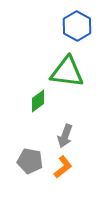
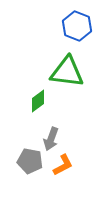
blue hexagon: rotated 8 degrees counterclockwise
gray arrow: moved 14 px left, 3 px down
orange L-shape: moved 2 px up; rotated 10 degrees clockwise
